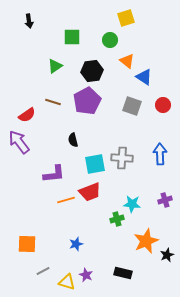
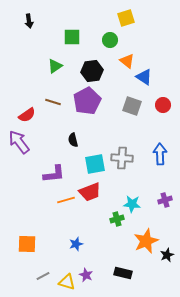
gray line: moved 5 px down
